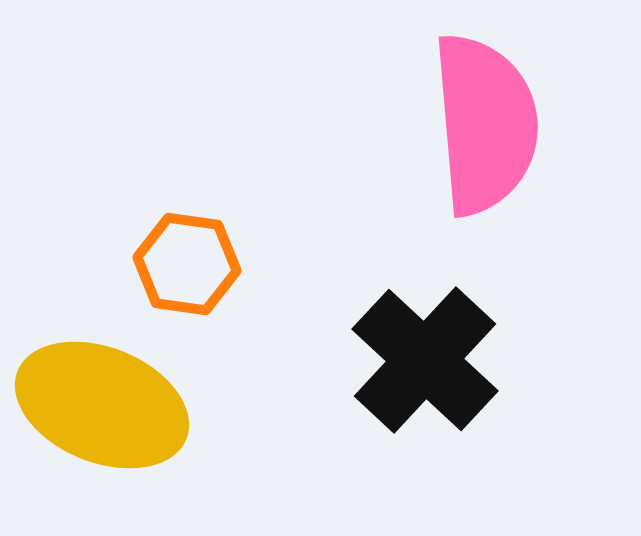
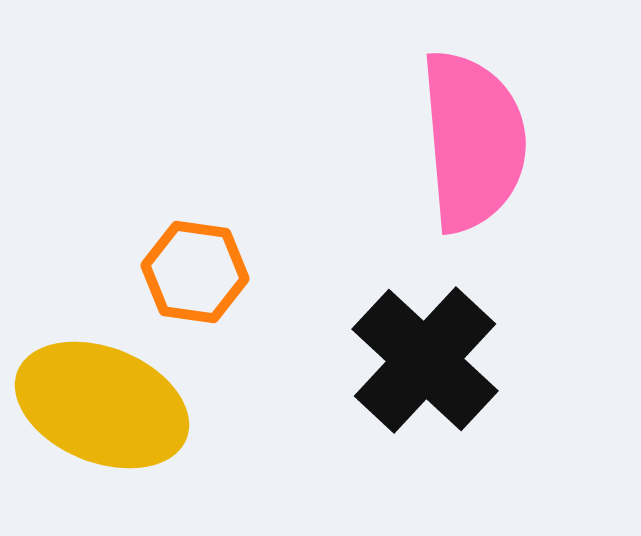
pink semicircle: moved 12 px left, 17 px down
orange hexagon: moved 8 px right, 8 px down
